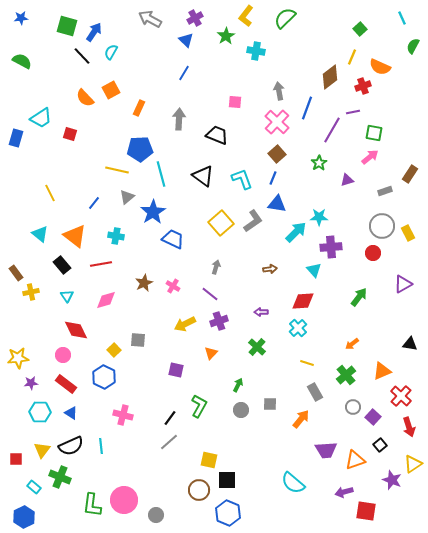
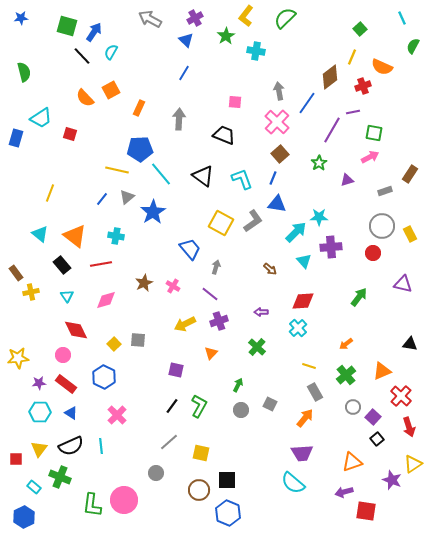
green semicircle at (22, 61): moved 2 px right, 11 px down; rotated 48 degrees clockwise
orange semicircle at (380, 67): moved 2 px right
blue line at (307, 108): moved 5 px up; rotated 15 degrees clockwise
black trapezoid at (217, 135): moved 7 px right
brown square at (277, 154): moved 3 px right
pink arrow at (370, 157): rotated 12 degrees clockwise
cyan line at (161, 174): rotated 25 degrees counterclockwise
yellow line at (50, 193): rotated 48 degrees clockwise
blue line at (94, 203): moved 8 px right, 4 px up
yellow square at (221, 223): rotated 20 degrees counterclockwise
yellow rectangle at (408, 233): moved 2 px right, 1 px down
blue trapezoid at (173, 239): moved 17 px right, 10 px down; rotated 25 degrees clockwise
brown arrow at (270, 269): rotated 48 degrees clockwise
cyan triangle at (314, 270): moved 10 px left, 9 px up
purple triangle at (403, 284): rotated 42 degrees clockwise
orange arrow at (352, 344): moved 6 px left
yellow square at (114, 350): moved 6 px up
yellow line at (307, 363): moved 2 px right, 3 px down
purple star at (31, 383): moved 8 px right
gray square at (270, 404): rotated 24 degrees clockwise
pink cross at (123, 415): moved 6 px left; rotated 30 degrees clockwise
black line at (170, 418): moved 2 px right, 12 px up
orange arrow at (301, 419): moved 4 px right, 1 px up
black square at (380, 445): moved 3 px left, 6 px up
yellow triangle at (42, 450): moved 3 px left, 1 px up
purple trapezoid at (326, 450): moved 24 px left, 3 px down
yellow square at (209, 460): moved 8 px left, 7 px up
orange triangle at (355, 460): moved 3 px left, 2 px down
gray circle at (156, 515): moved 42 px up
